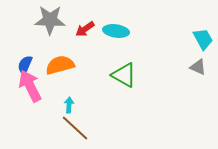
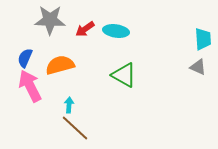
cyan trapezoid: rotated 25 degrees clockwise
blue semicircle: moved 7 px up
